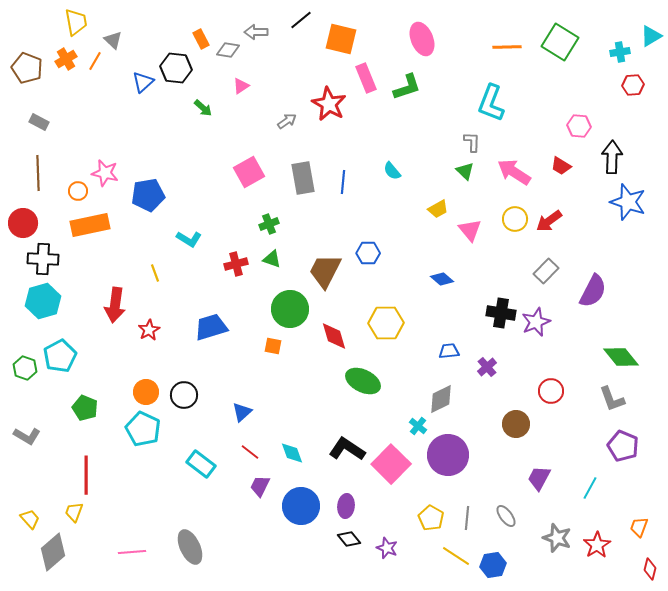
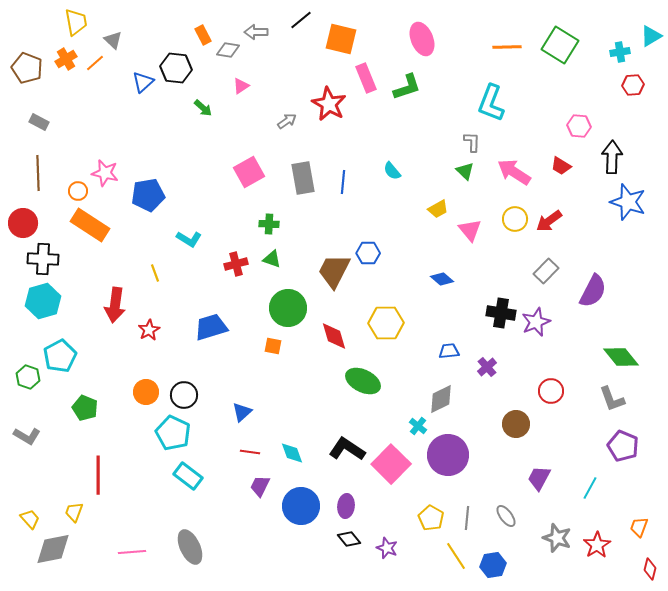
orange rectangle at (201, 39): moved 2 px right, 4 px up
green square at (560, 42): moved 3 px down
orange line at (95, 61): moved 2 px down; rotated 18 degrees clockwise
green cross at (269, 224): rotated 24 degrees clockwise
orange rectangle at (90, 225): rotated 45 degrees clockwise
brown trapezoid at (325, 271): moved 9 px right
green circle at (290, 309): moved 2 px left, 1 px up
green hexagon at (25, 368): moved 3 px right, 9 px down
cyan pentagon at (143, 429): moved 30 px right, 4 px down
red line at (250, 452): rotated 30 degrees counterclockwise
cyan rectangle at (201, 464): moved 13 px left, 12 px down
red line at (86, 475): moved 12 px right
gray diamond at (53, 552): moved 3 px up; rotated 30 degrees clockwise
yellow line at (456, 556): rotated 24 degrees clockwise
